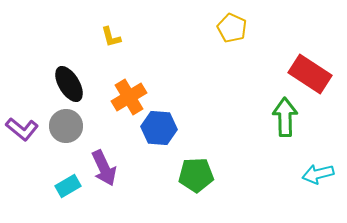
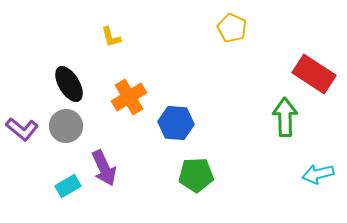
red rectangle: moved 4 px right
blue hexagon: moved 17 px right, 5 px up
